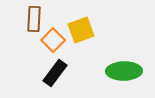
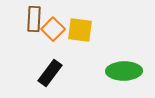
yellow square: moved 1 px left; rotated 28 degrees clockwise
orange square: moved 11 px up
black rectangle: moved 5 px left
